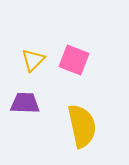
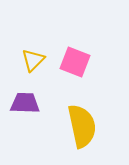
pink square: moved 1 px right, 2 px down
